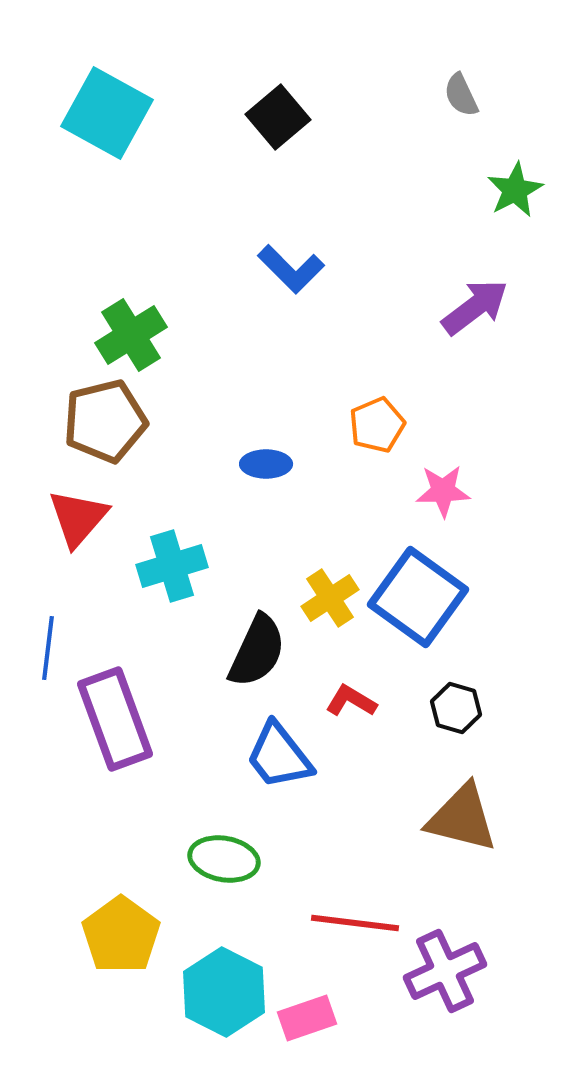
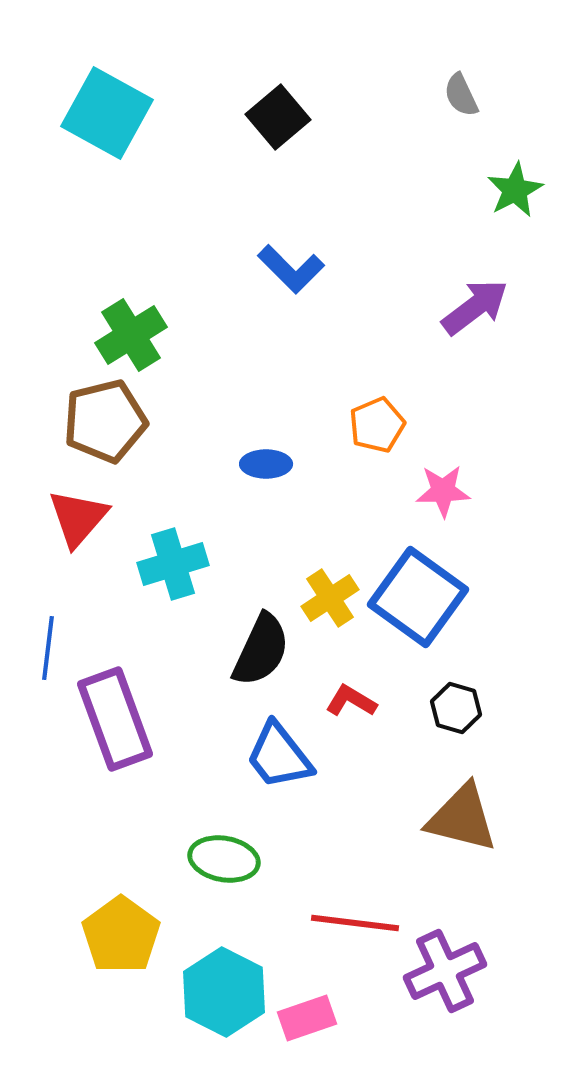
cyan cross: moved 1 px right, 2 px up
black semicircle: moved 4 px right, 1 px up
